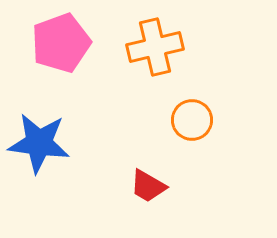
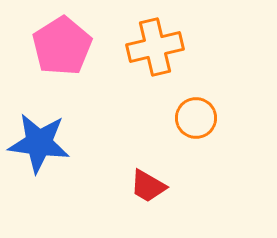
pink pentagon: moved 1 px right, 3 px down; rotated 12 degrees counterclockwise
orange circle: moved 4 px right, 2 px up
